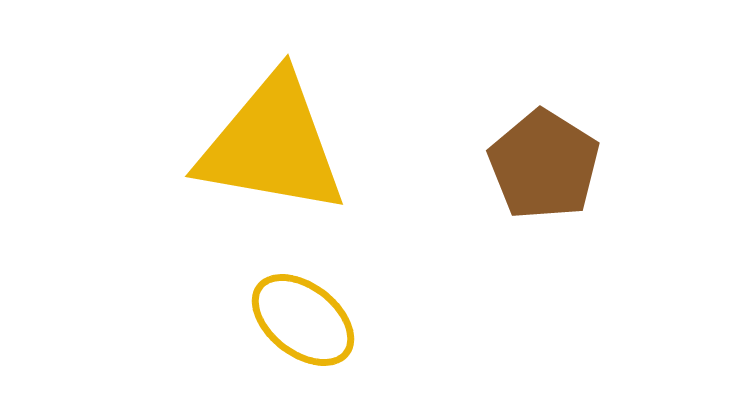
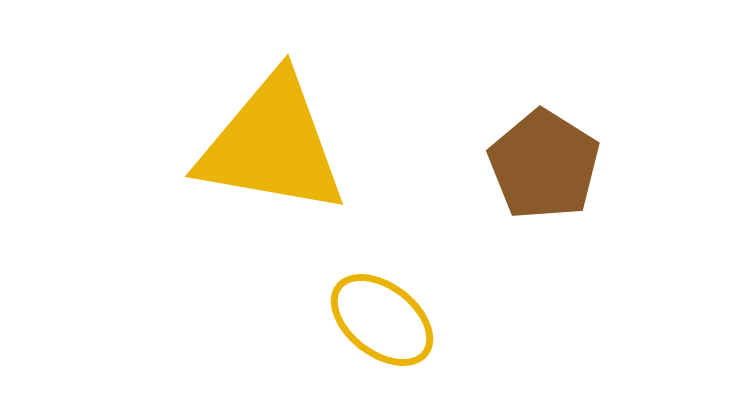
yellow ellipse: moved 79 px right
